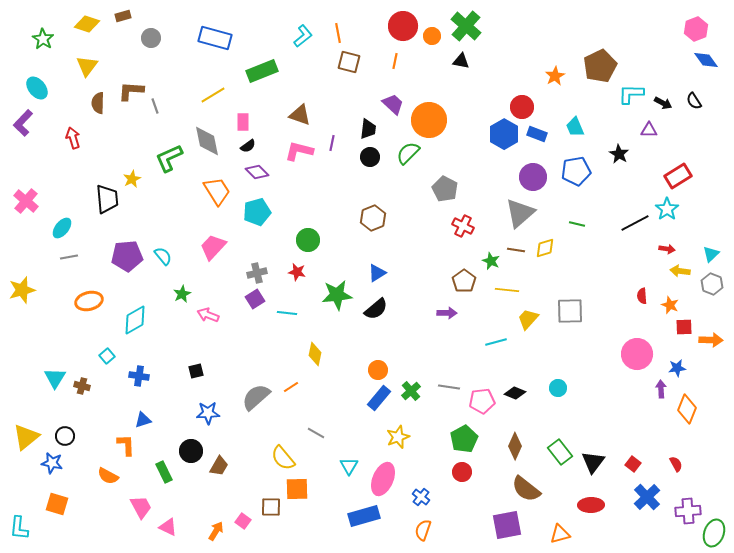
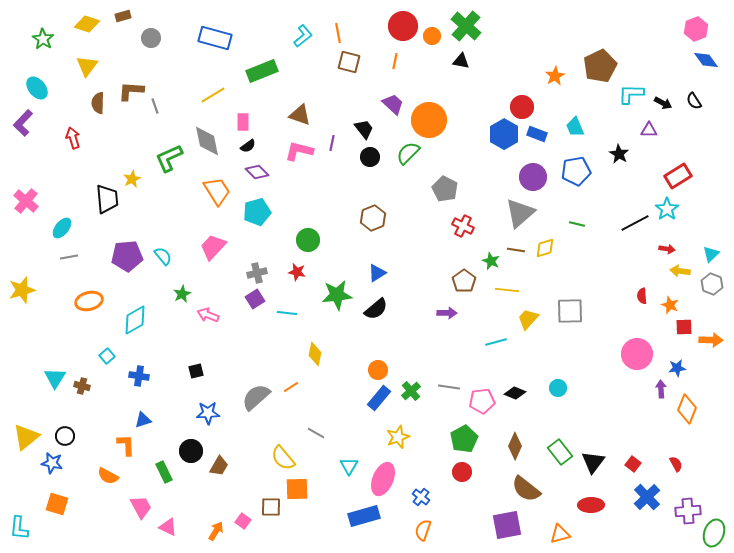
black trapezoid at (368, 129): moved 4 px left; rotated 45 degrees counterclockwise
